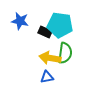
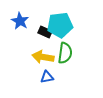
blue star: rotated 18 degrees clockwise
cyan pentagon: rotated 15 degrees counterclockwise
yellow arrow: moved 7 px left, 1 px up
